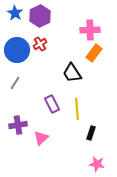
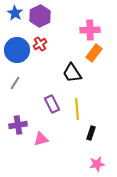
pink triangle: moved 1 px down; rotated 28 degrees clockwise
pink star: rotated 21 degrees counterclockwise
